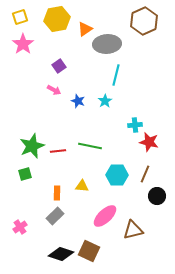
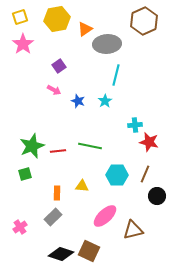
gray rectangle: moved 2 px left, 1 px down
